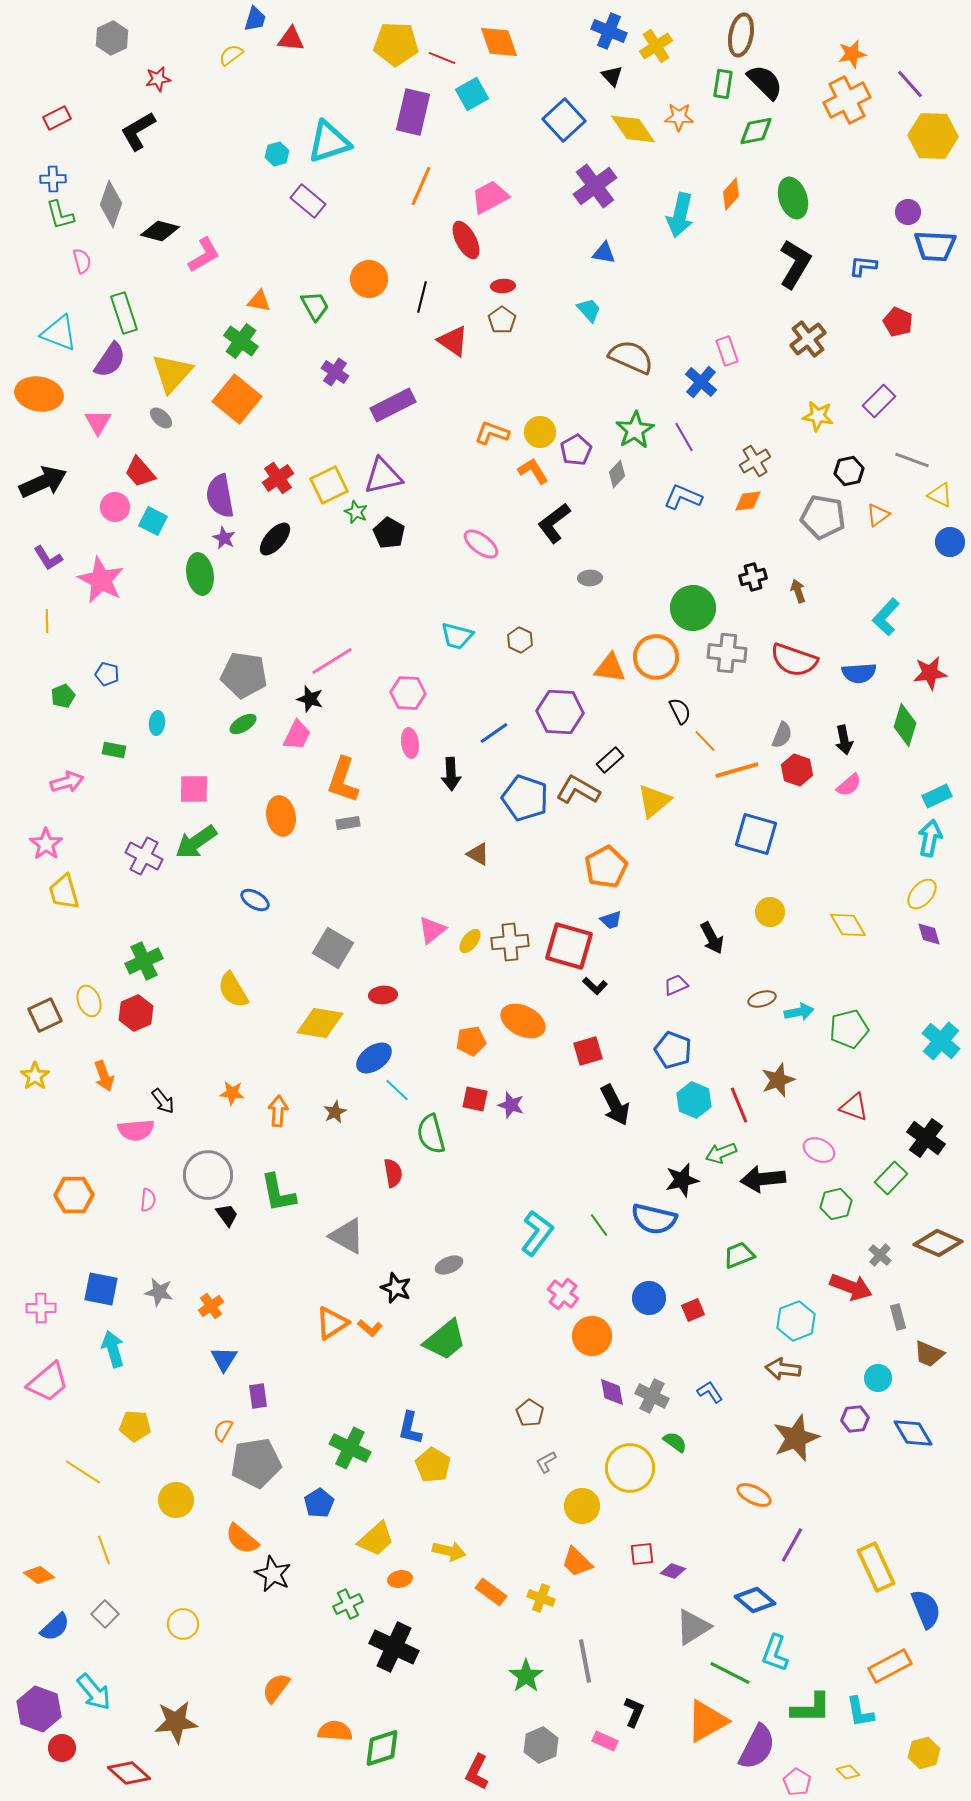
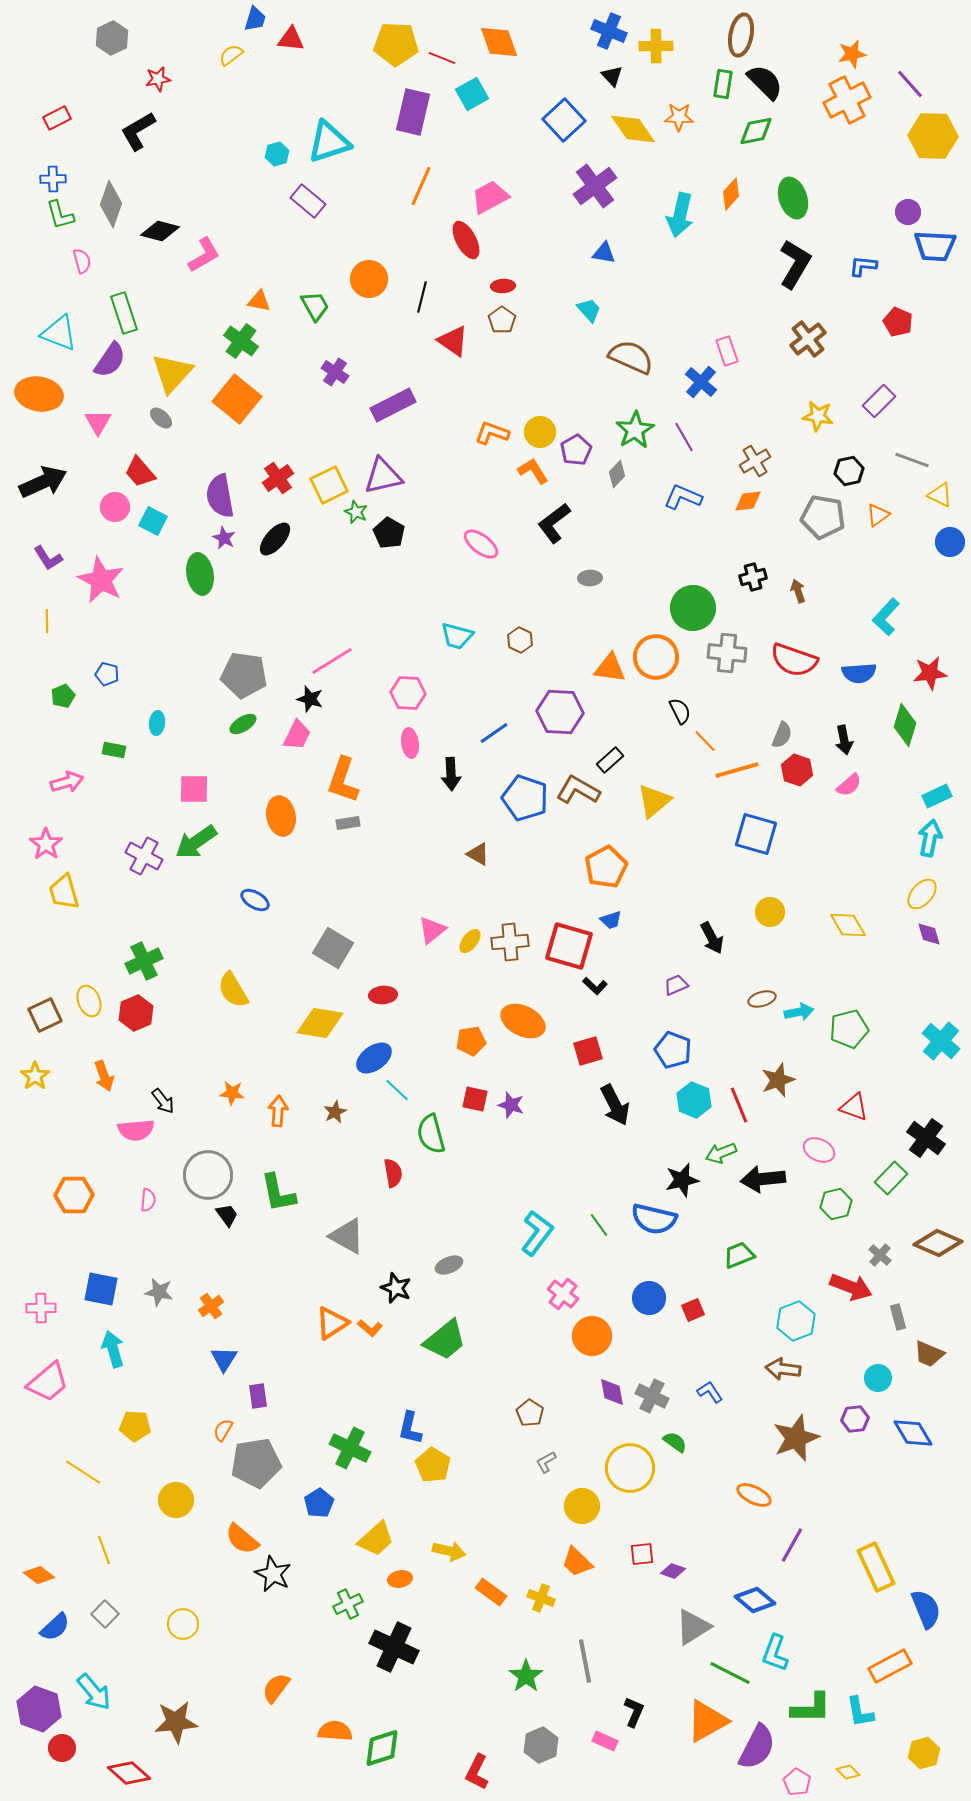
yellow cross at (656, 46): rotated 32 degrees clockwise
